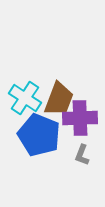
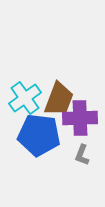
cyan cross: rotated 20 degrees clockwise
blue pentagon: rotated 15 degrees counterclockwise
